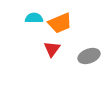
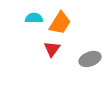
orange trapezoid: rotated 35 degrees counterclockwise
gray ellipse: moved 1 px right, 3 px down
